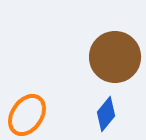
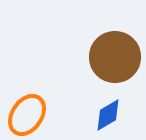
blue diamond: moved 2 px right, 1 px down; rotated 20 degrees clockwise
